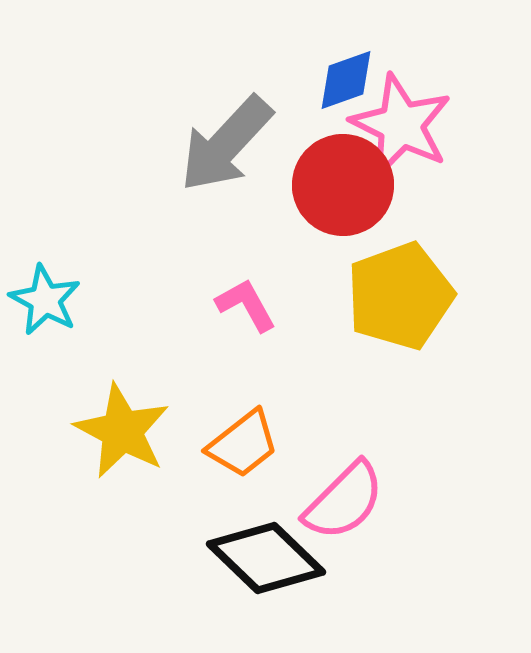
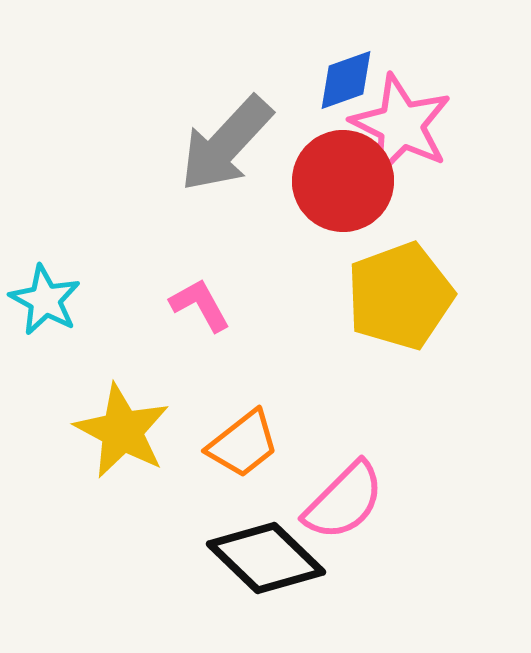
red circle: moved 4 px up
pink L-shape: moved 46 px left
